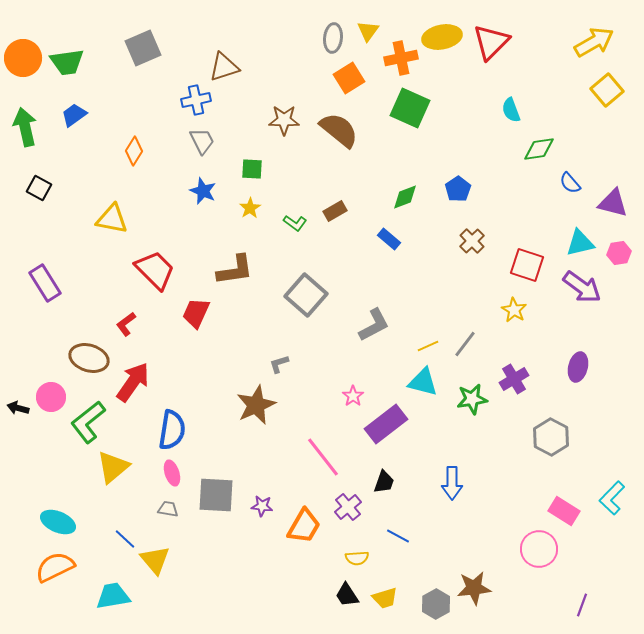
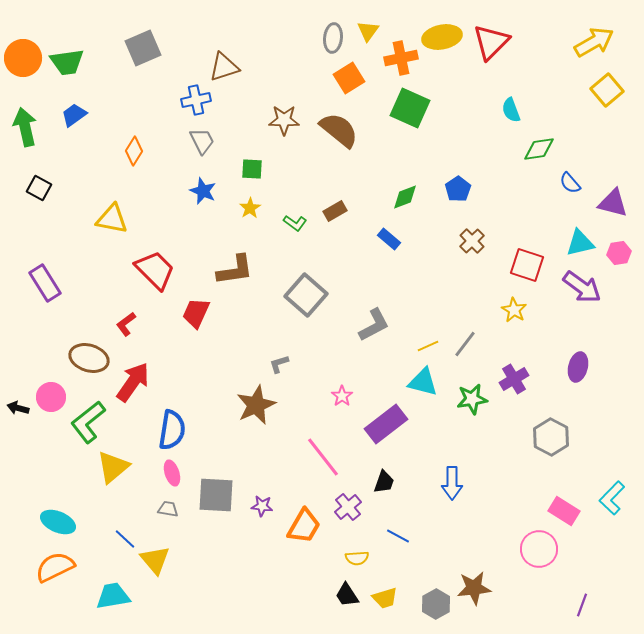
pink star at (353, 396): moved 11 px left
